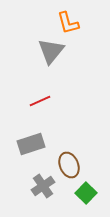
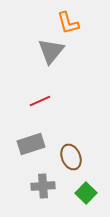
brown ellipse: moved 2 px right, 8 px up
gray cross: rotated 30 degrees clockwise
